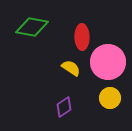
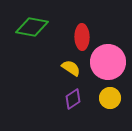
purple diamond: moved 9 px right, 8 px up
